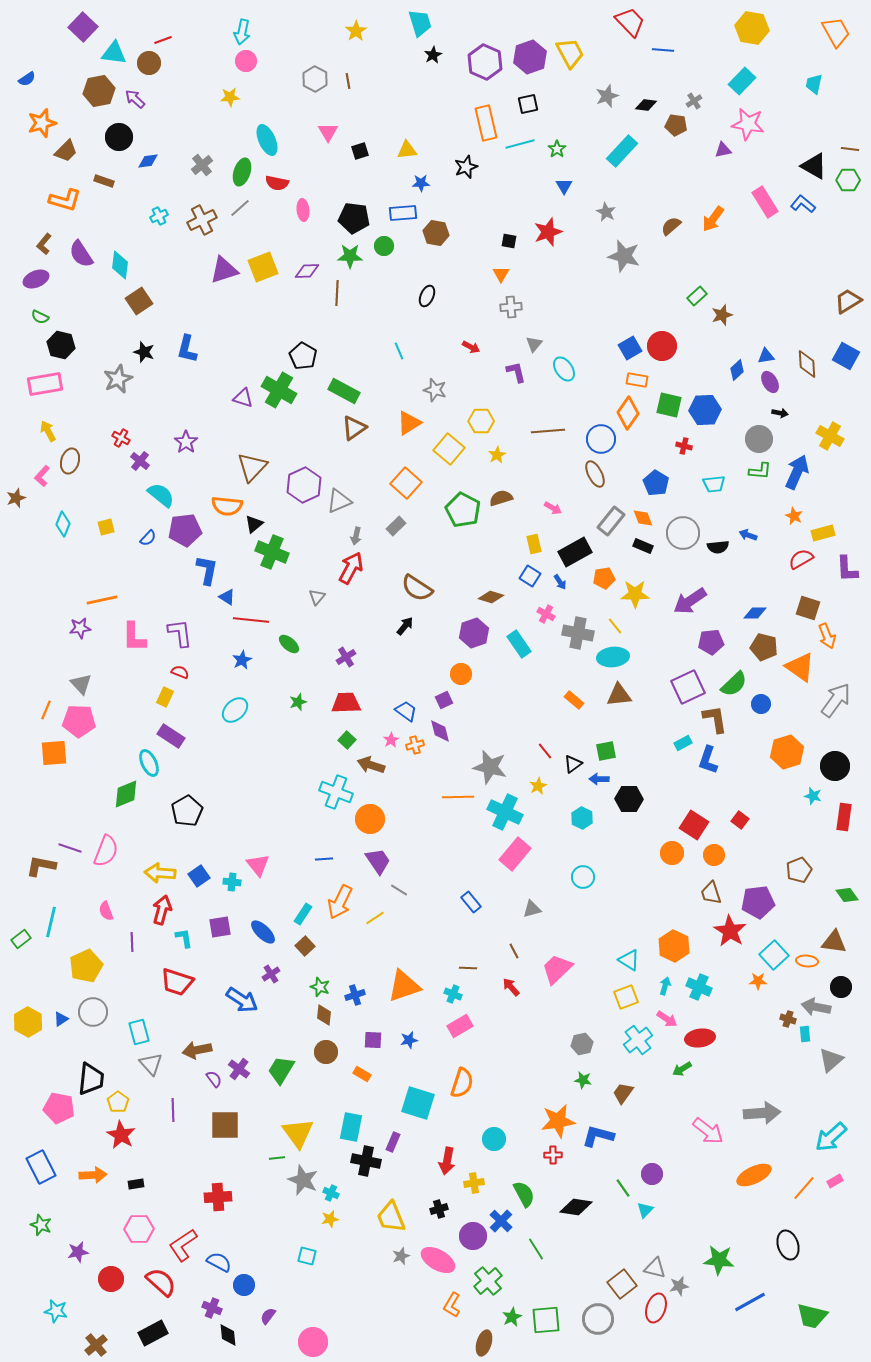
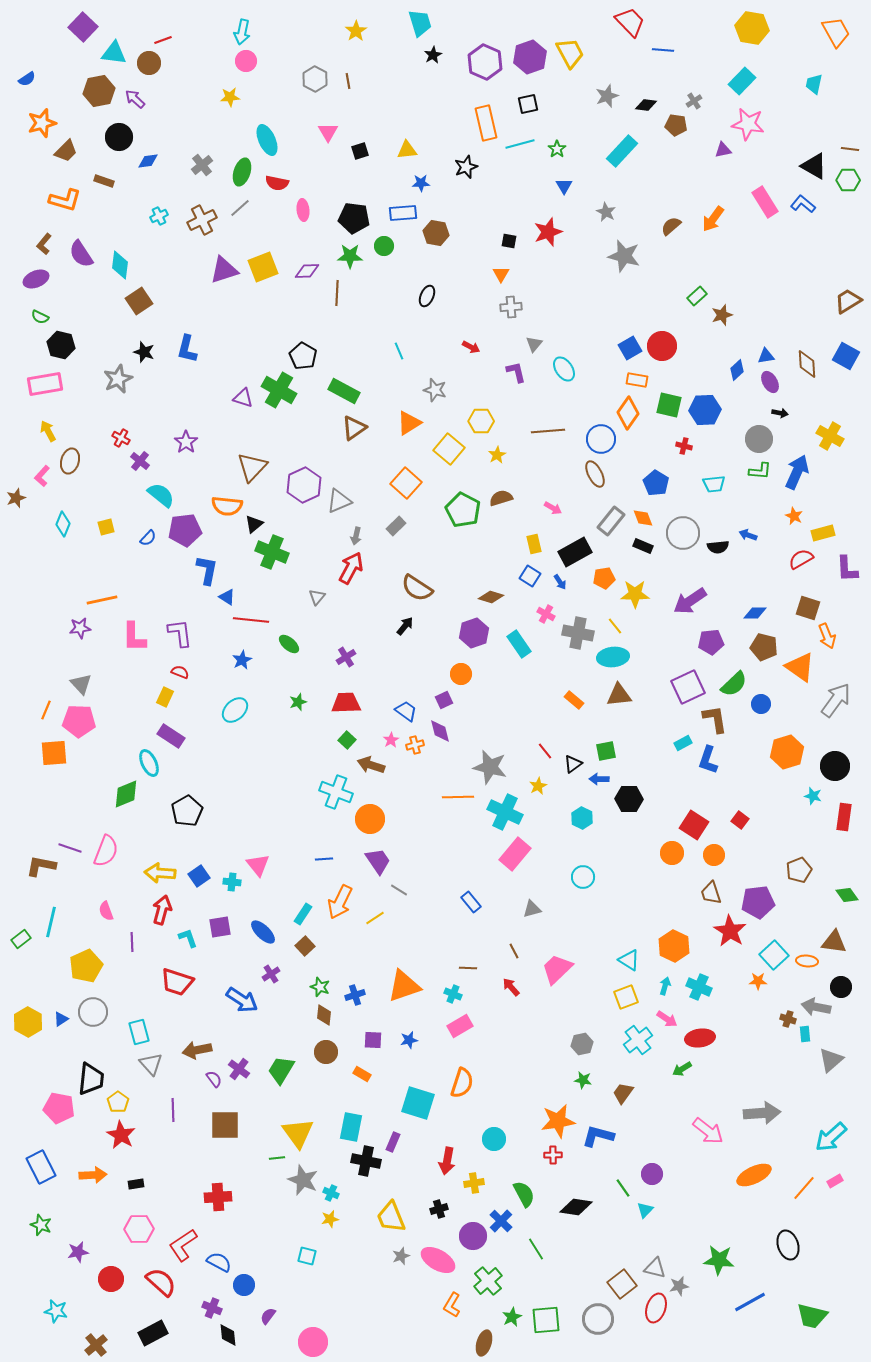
cyan L-shape at (184, 938): moved 4 px right; rotated 10 degrees counterclockwise
